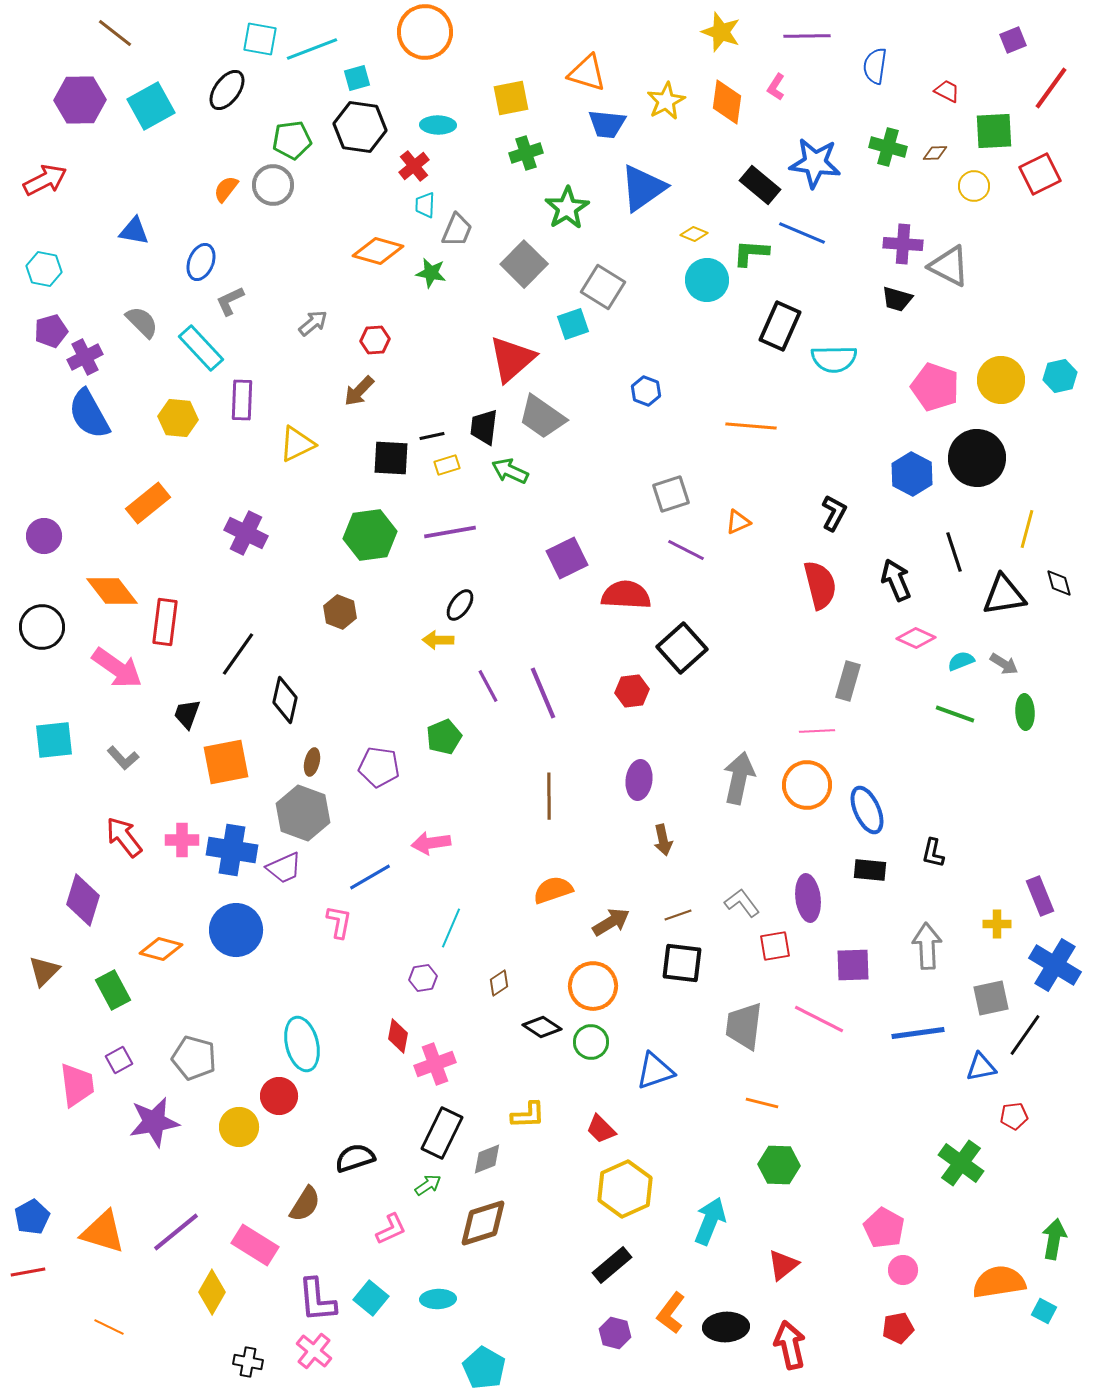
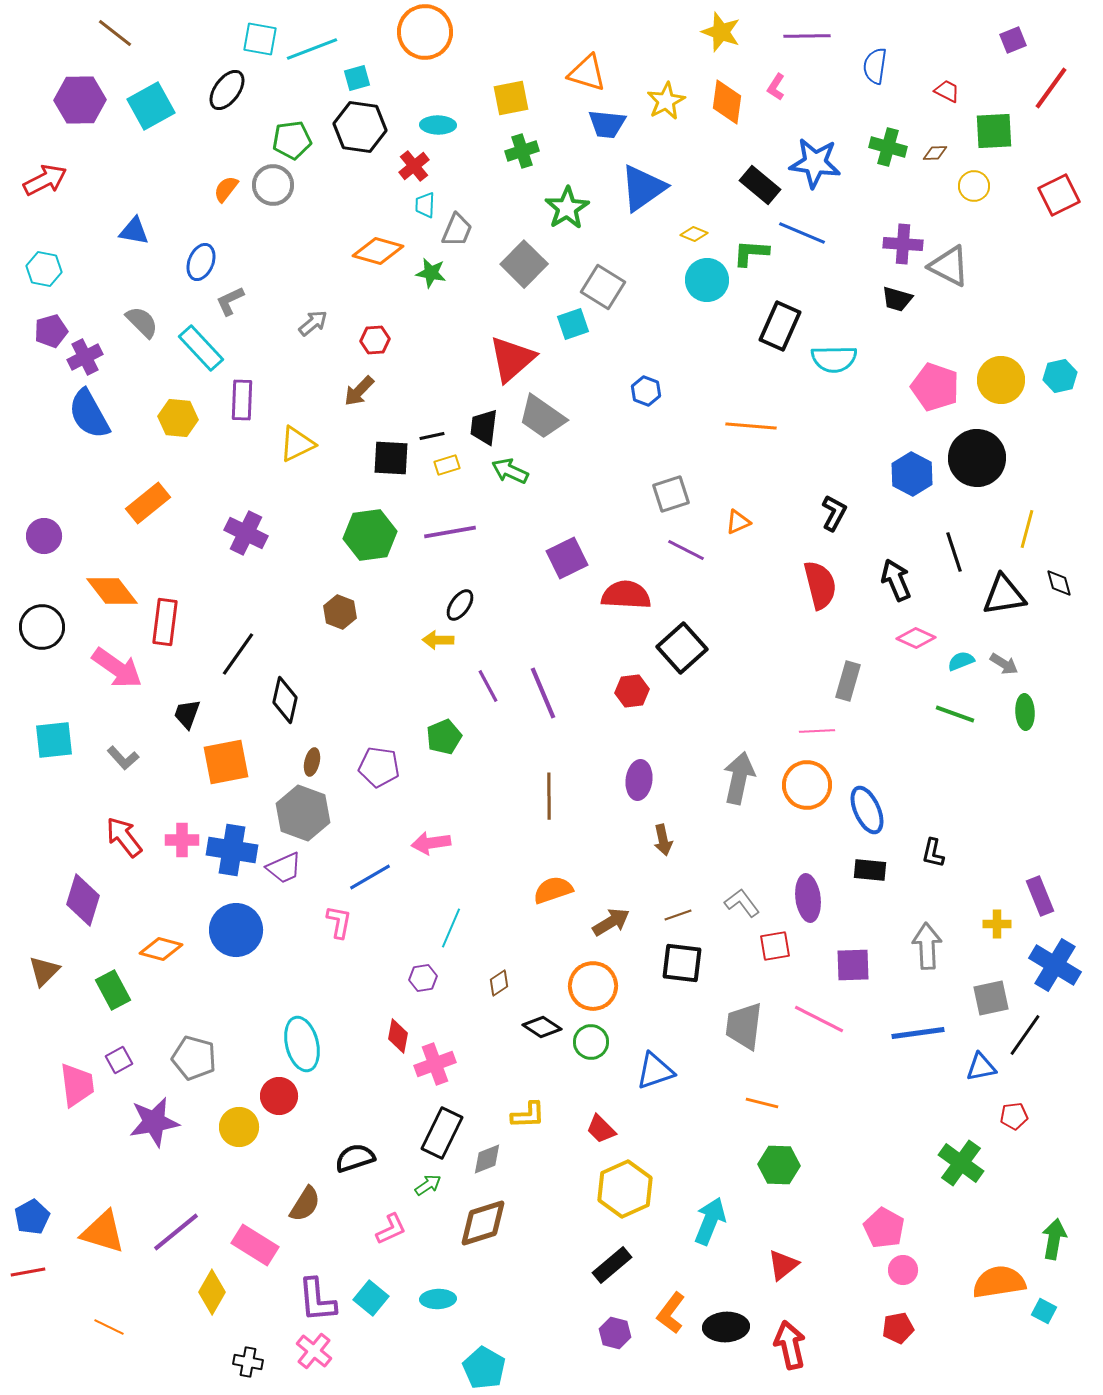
green cross at (526, 153): moved 4 px left, 2 px up
red square at (1040, 174): moved 19 px right, 21 px down
